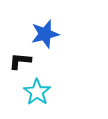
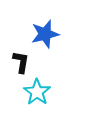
black L-shape: moved 1 px right, 1 px down; rotated 95 degrees clockwise
